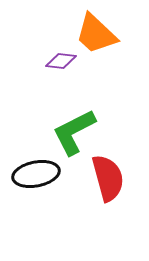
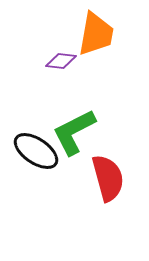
orange trapezoid: rotated 123 degrees counterclockwise
black ellipse: moved 23 px up; rotated 45 degrees clockwise
